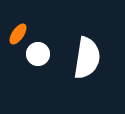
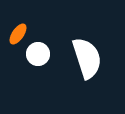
white semicircle: rotated 27 degrees counterclockwise
